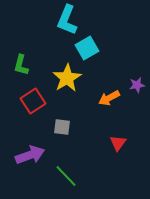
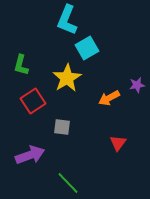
green line: moved 2 px right, 7 px down
